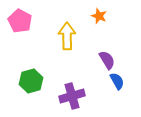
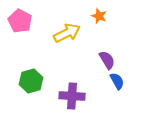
yellow arrow: moved 3 px up; rotated 64 degrees clockwise
purple cross: rotated 20 degrees clockwise
